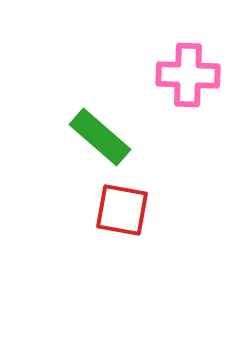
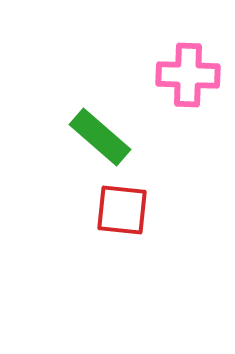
red square: rotated 4 degrees counterclockwise
